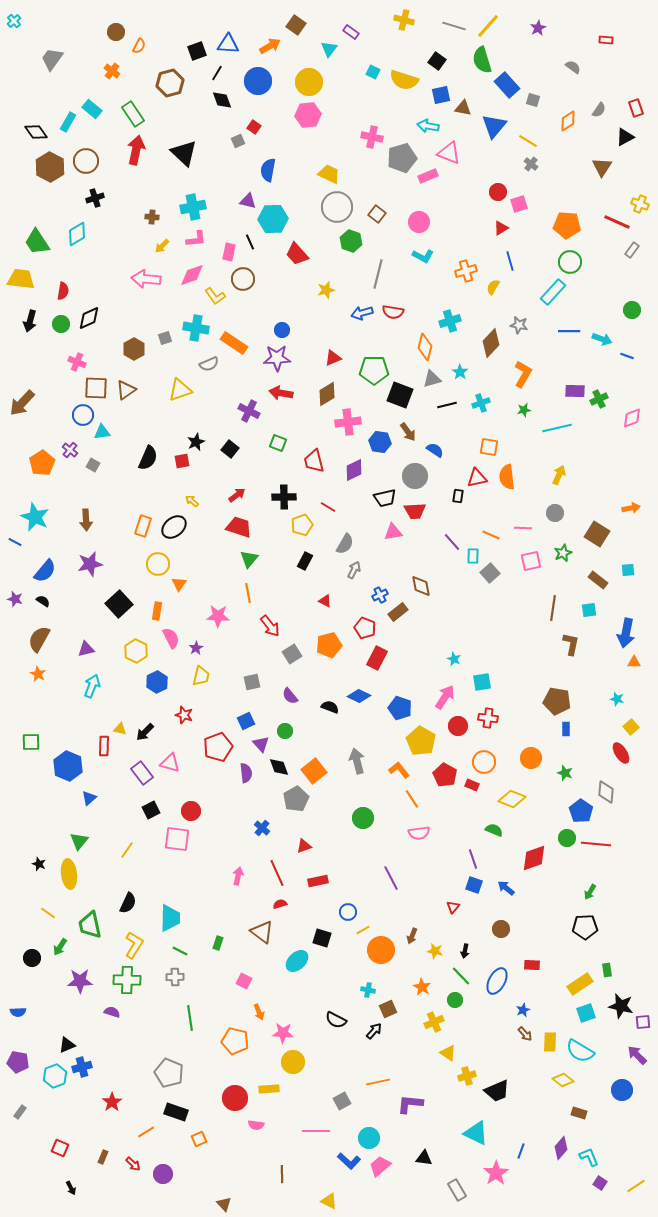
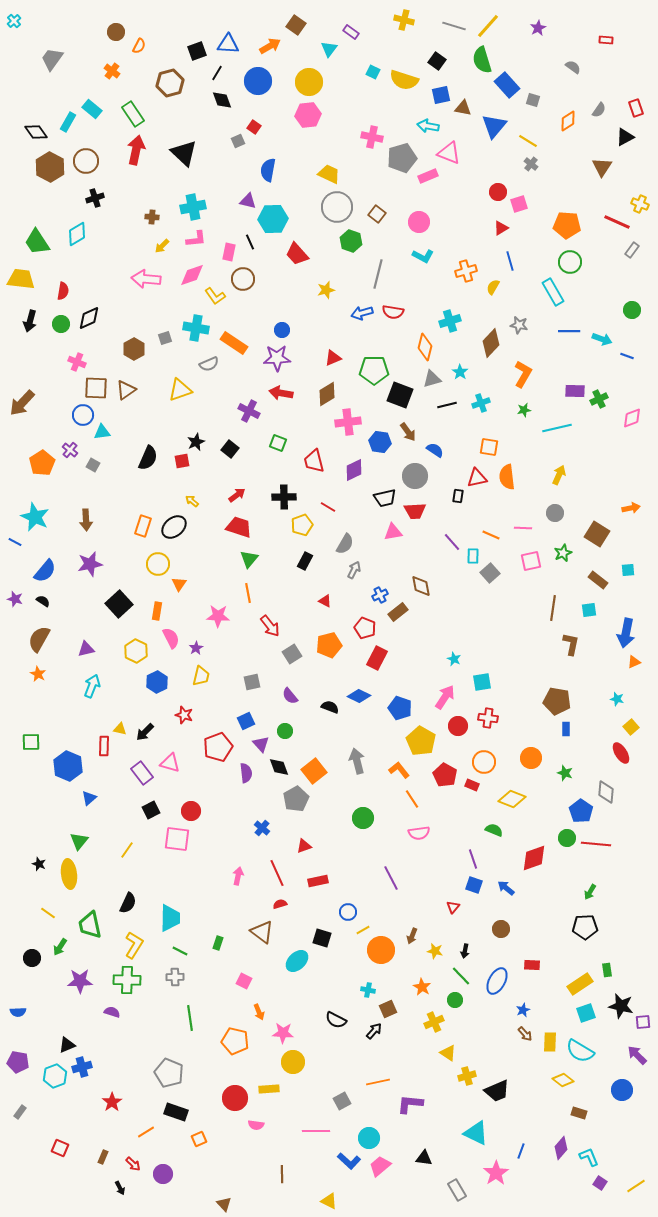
cyan rectangle at (553, 292): rotated 72 degrees counterclockwise
orange triangle at (634, 662): rotated 24 degrees counterclockwise
black arrow at (71, 1188): moved 49 px right
